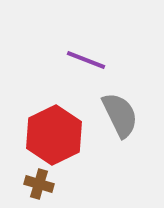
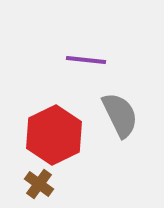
purple line: rotated 15 degrees counterclockwise
brown cross: rotated 20 degrees clockwise
